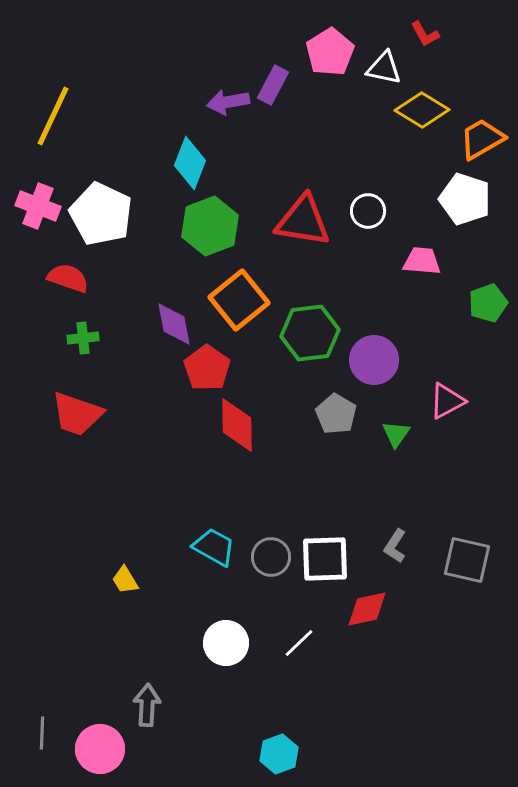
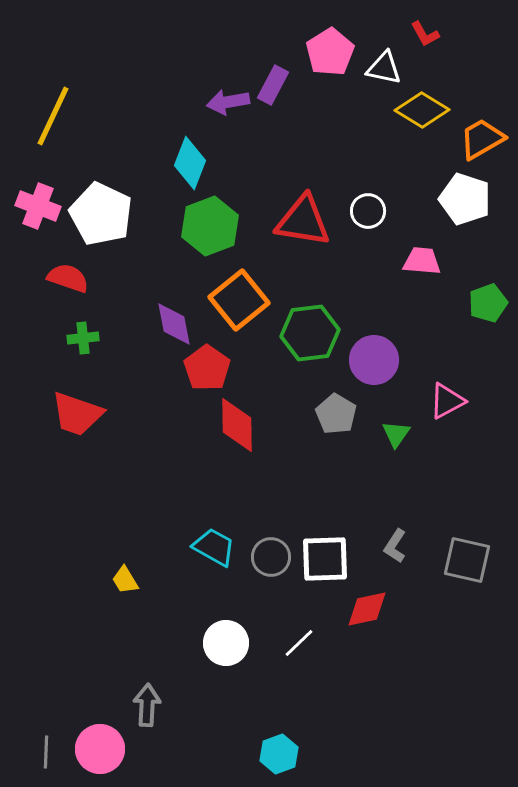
gray line at (42, 733): moved 4 px right, 19 px down
